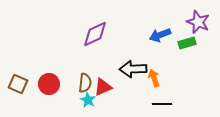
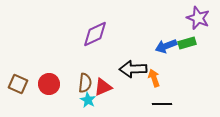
purple star: moved 4 px up
blue arrow: moved 6 px right, 11 px down
